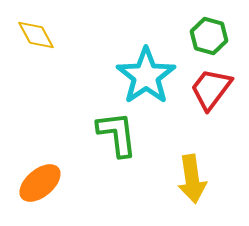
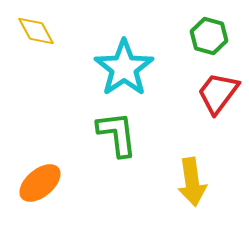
yellow diamond: moved 4 px up
cyan star: moved 22 px left, 8 px up
red trapezoid: moved 7 px right, 4 px down
yellow arrow: moved 3 px down
